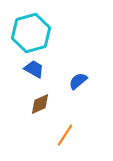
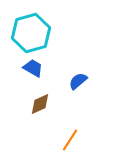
blue trapezoid: moved 1 px left, 1 px up
orange line: moved 5 px right, 5 px down
